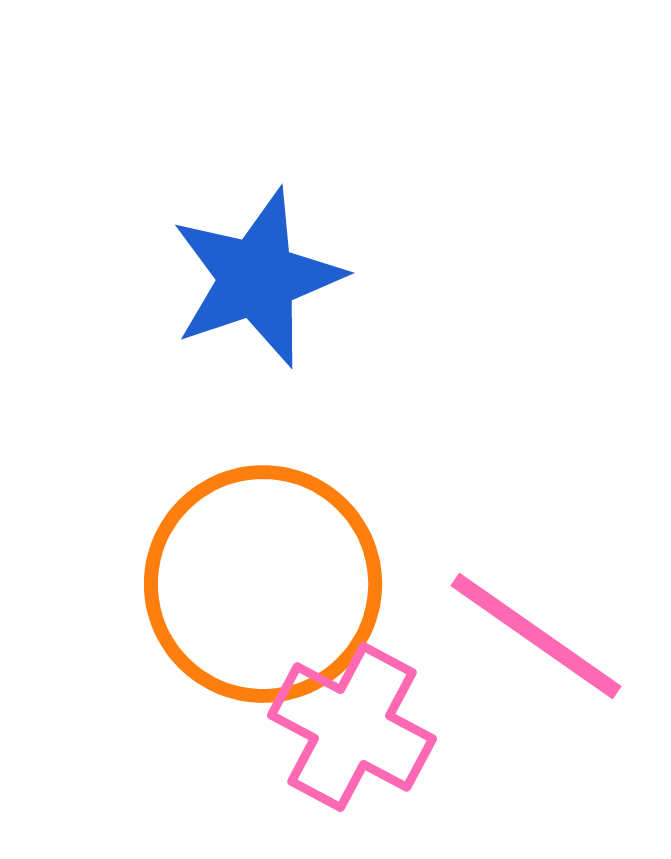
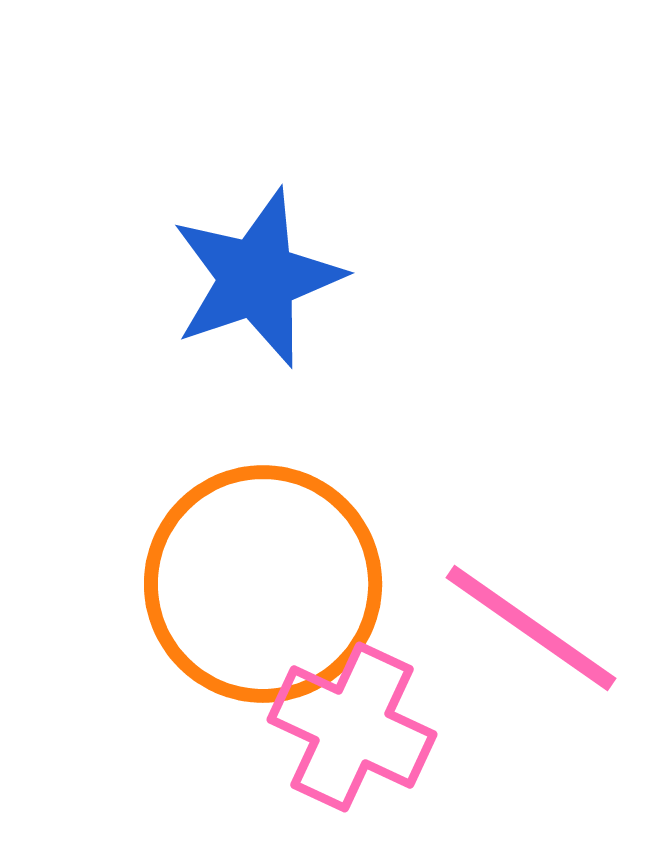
pink line: moved 5 px left, 8 px up
pink cross: rotated 3 degrees counterclockwise
